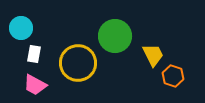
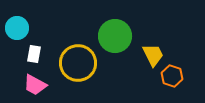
cyan circle: moved 4 px left
orange hexagon: moved 1 px left
